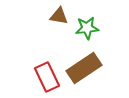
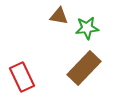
brown rectangle: rotated 12 degrees counterclockwise
red rectangle: moved 25 px left
